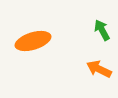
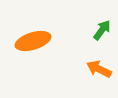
green arrow: rotated 65 degrees clockwise
